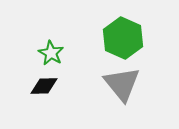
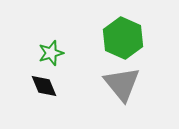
green star: rotated 25 degrees clockwise
black diamond: rotated 68 degrees clockwise
